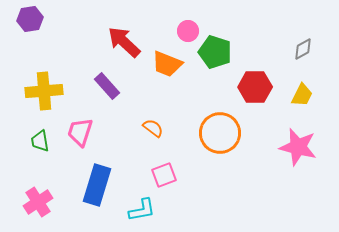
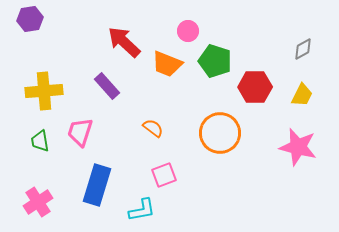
green pentagon: moved 9 px down
